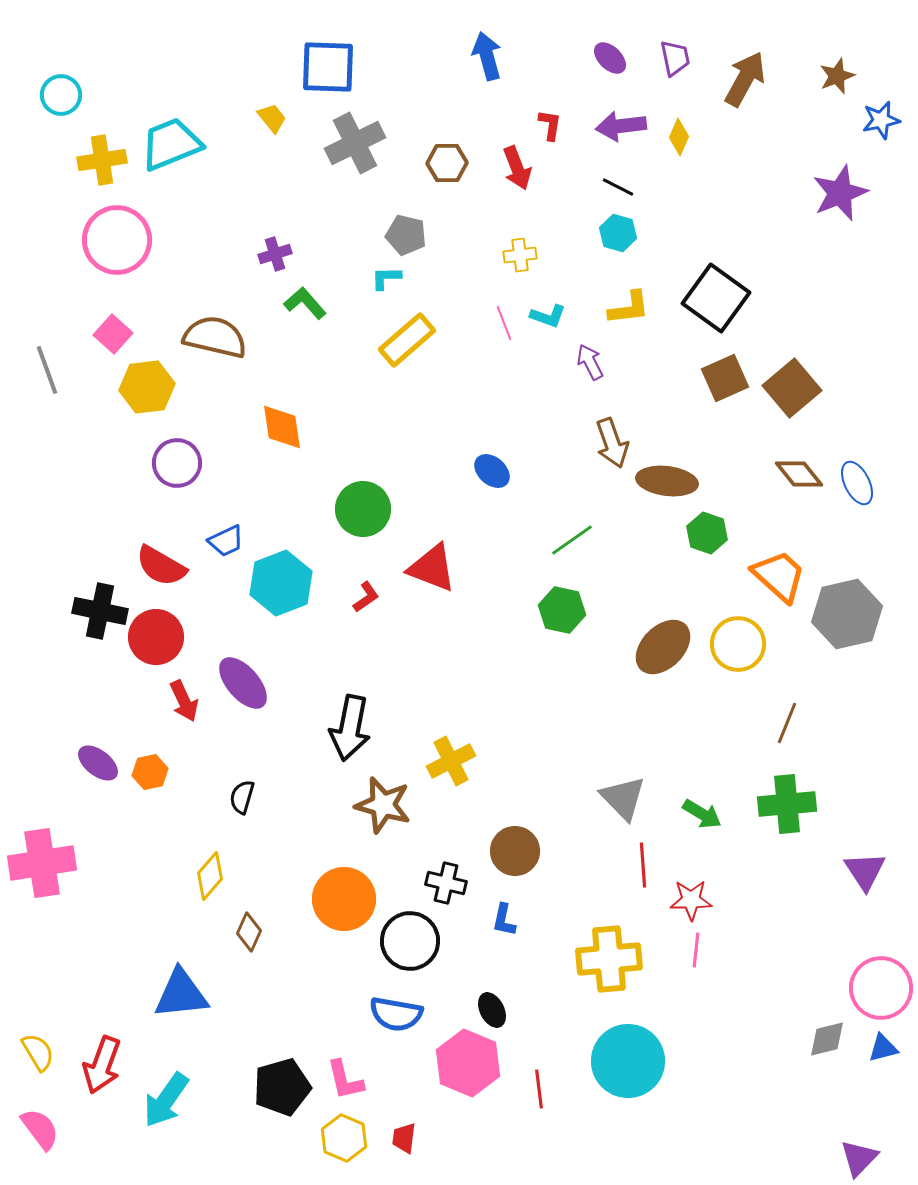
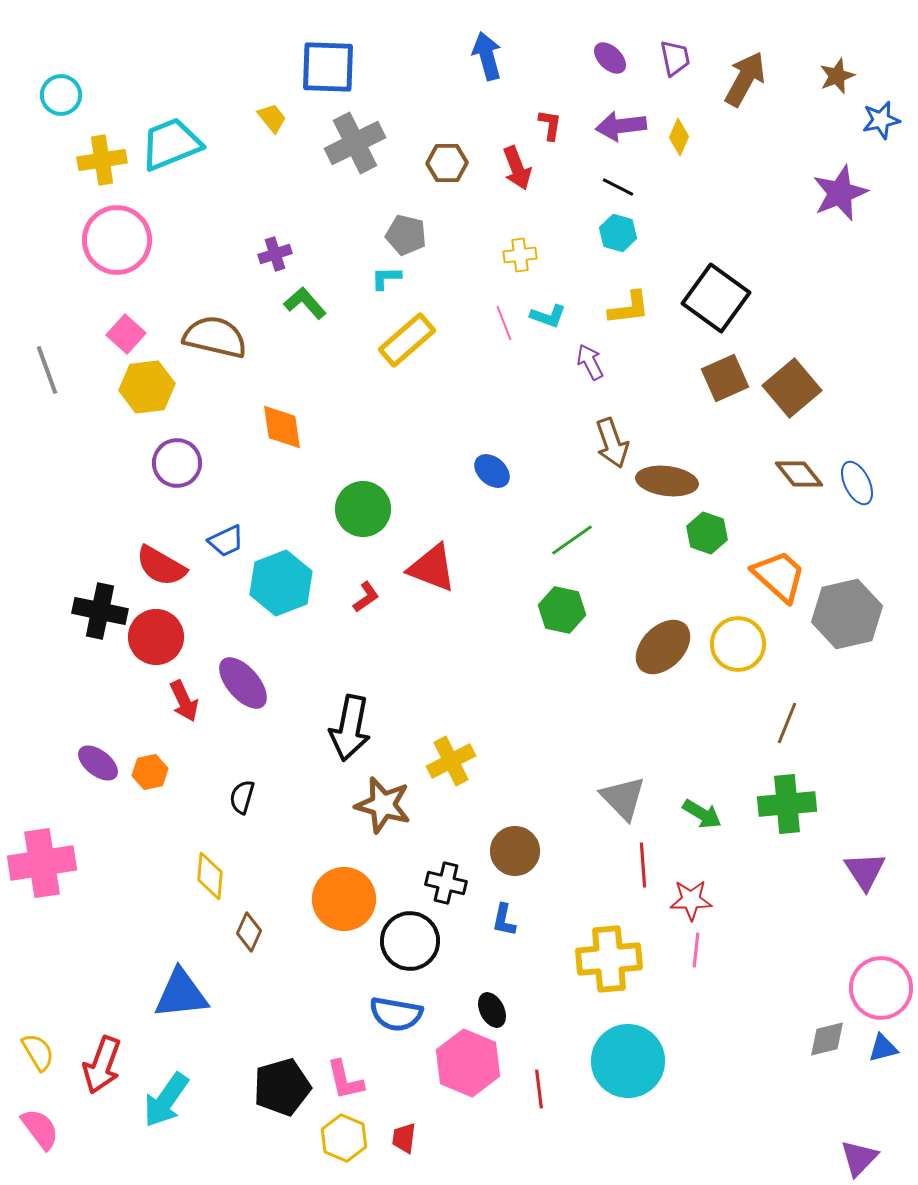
pink square at (113, 334): moved 13 px right
yellow diamond at (210, 876): rotated 36 degrees counterclockwise
